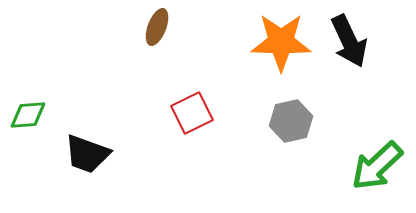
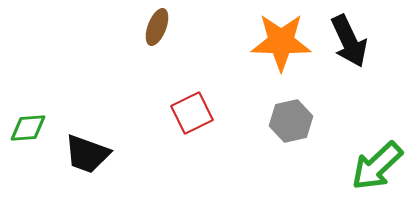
green diamond: moved 13 px down
